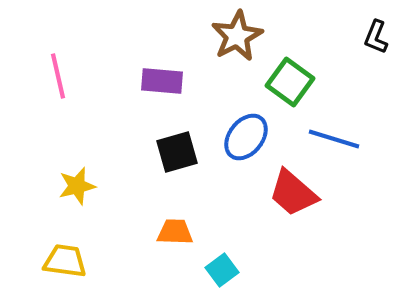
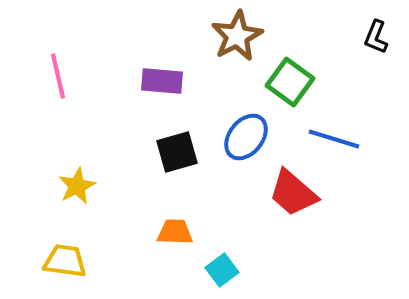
yellow star: rotated 12 degrees counterclockwise
